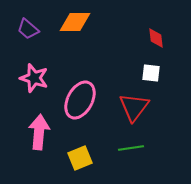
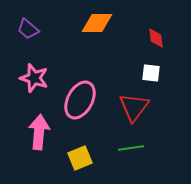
orange diamond: moved 22 px right, 1 px down
